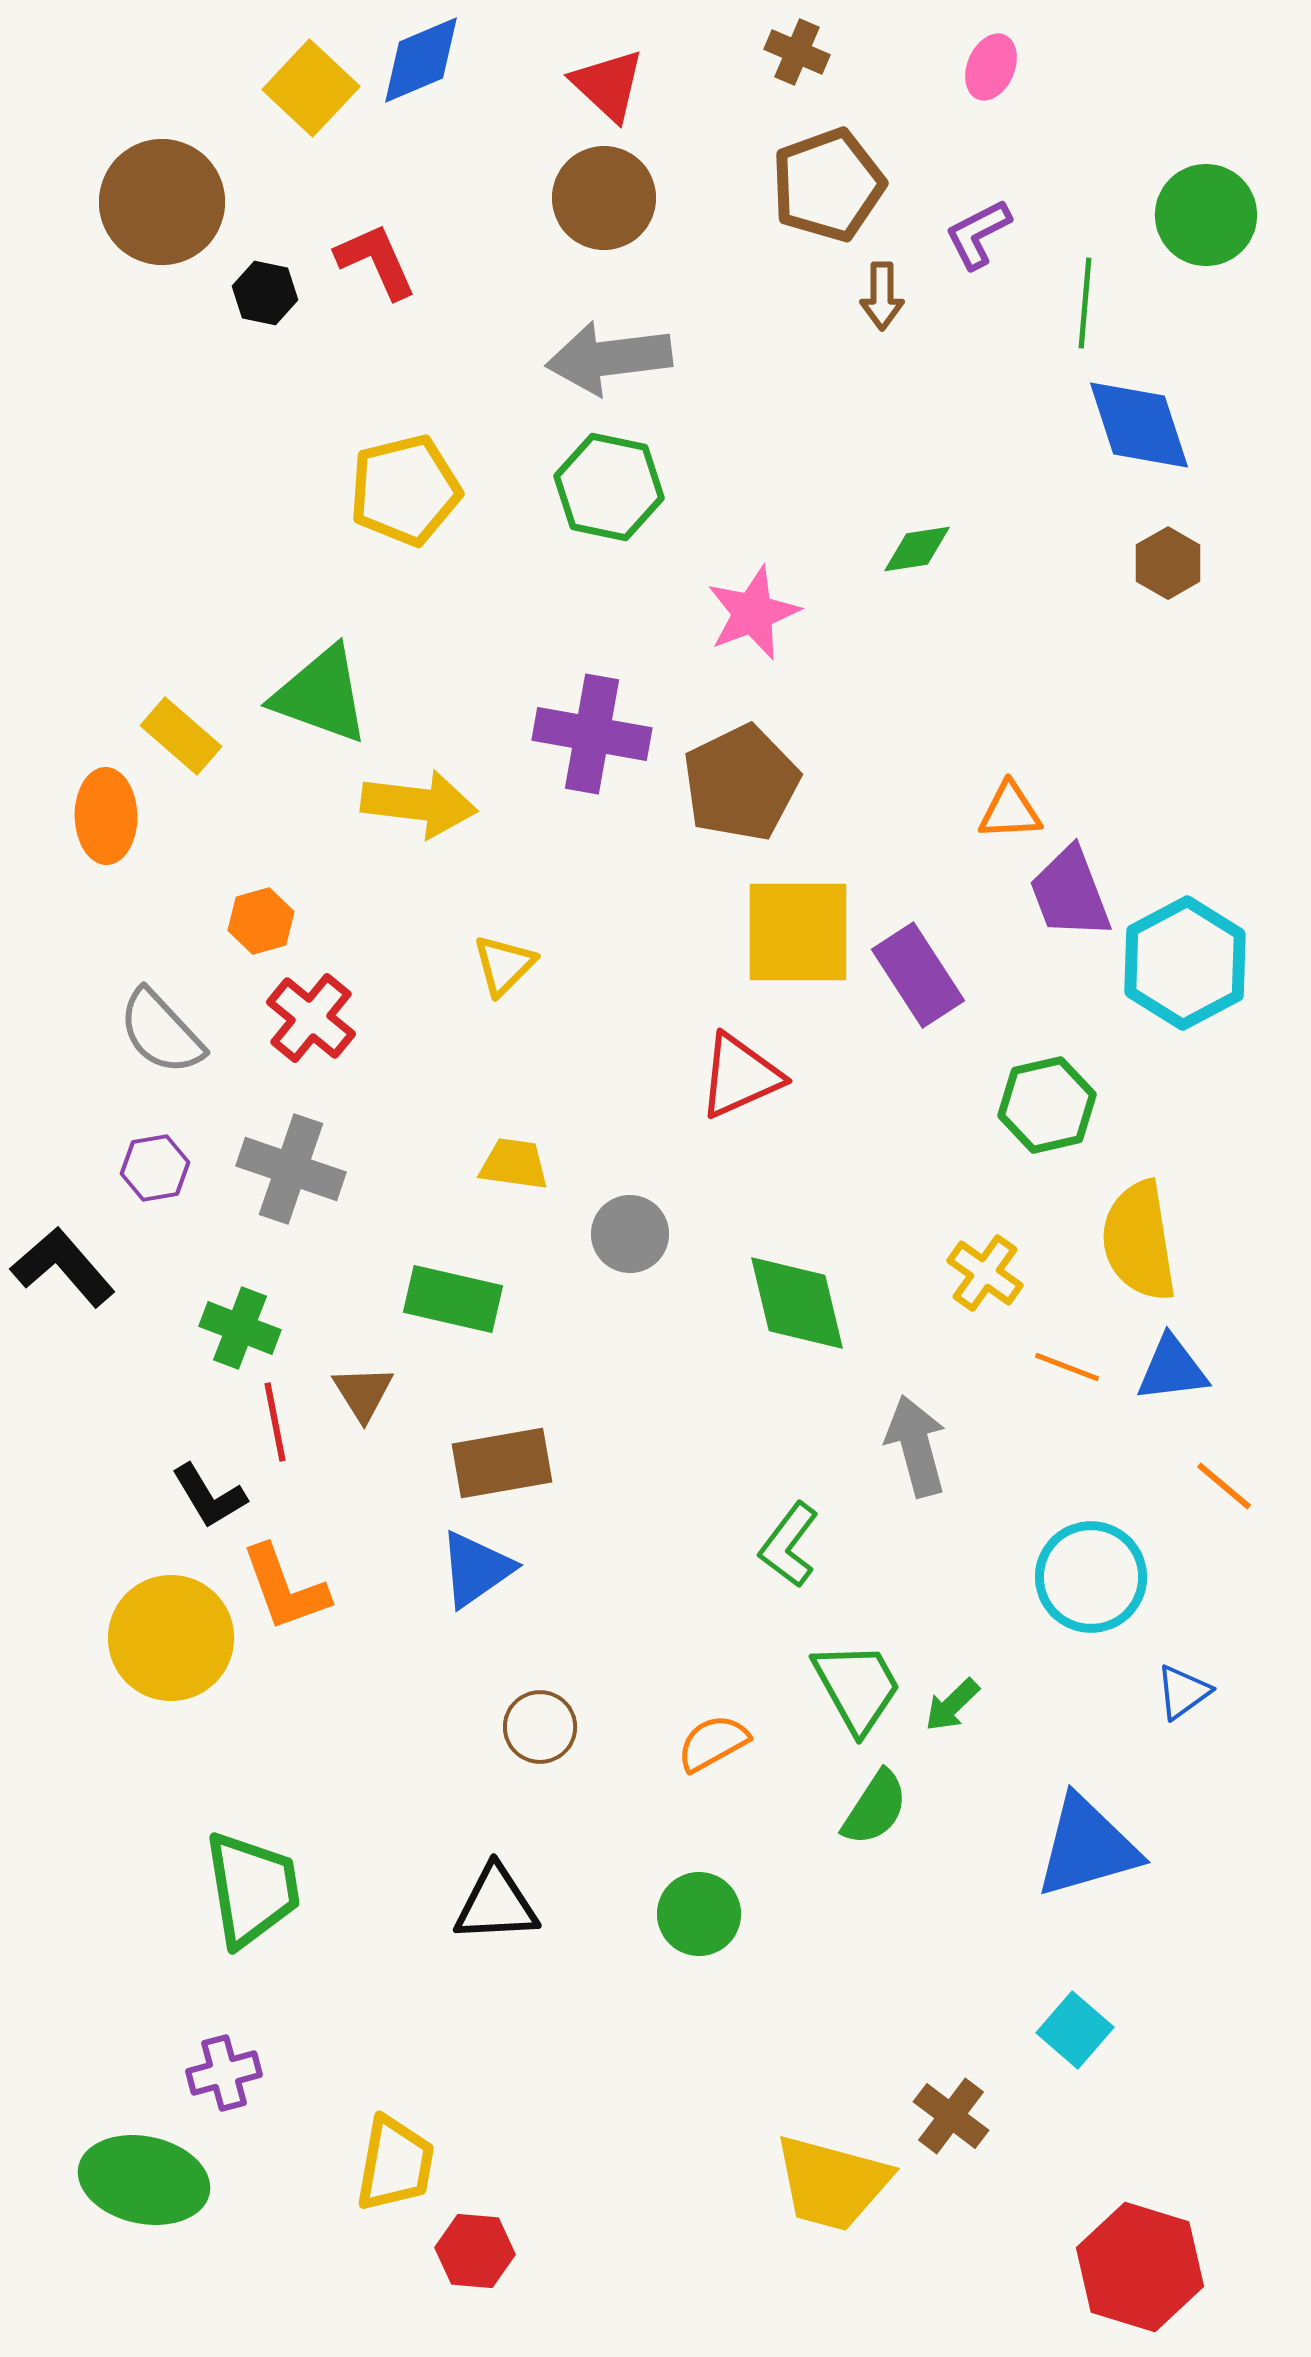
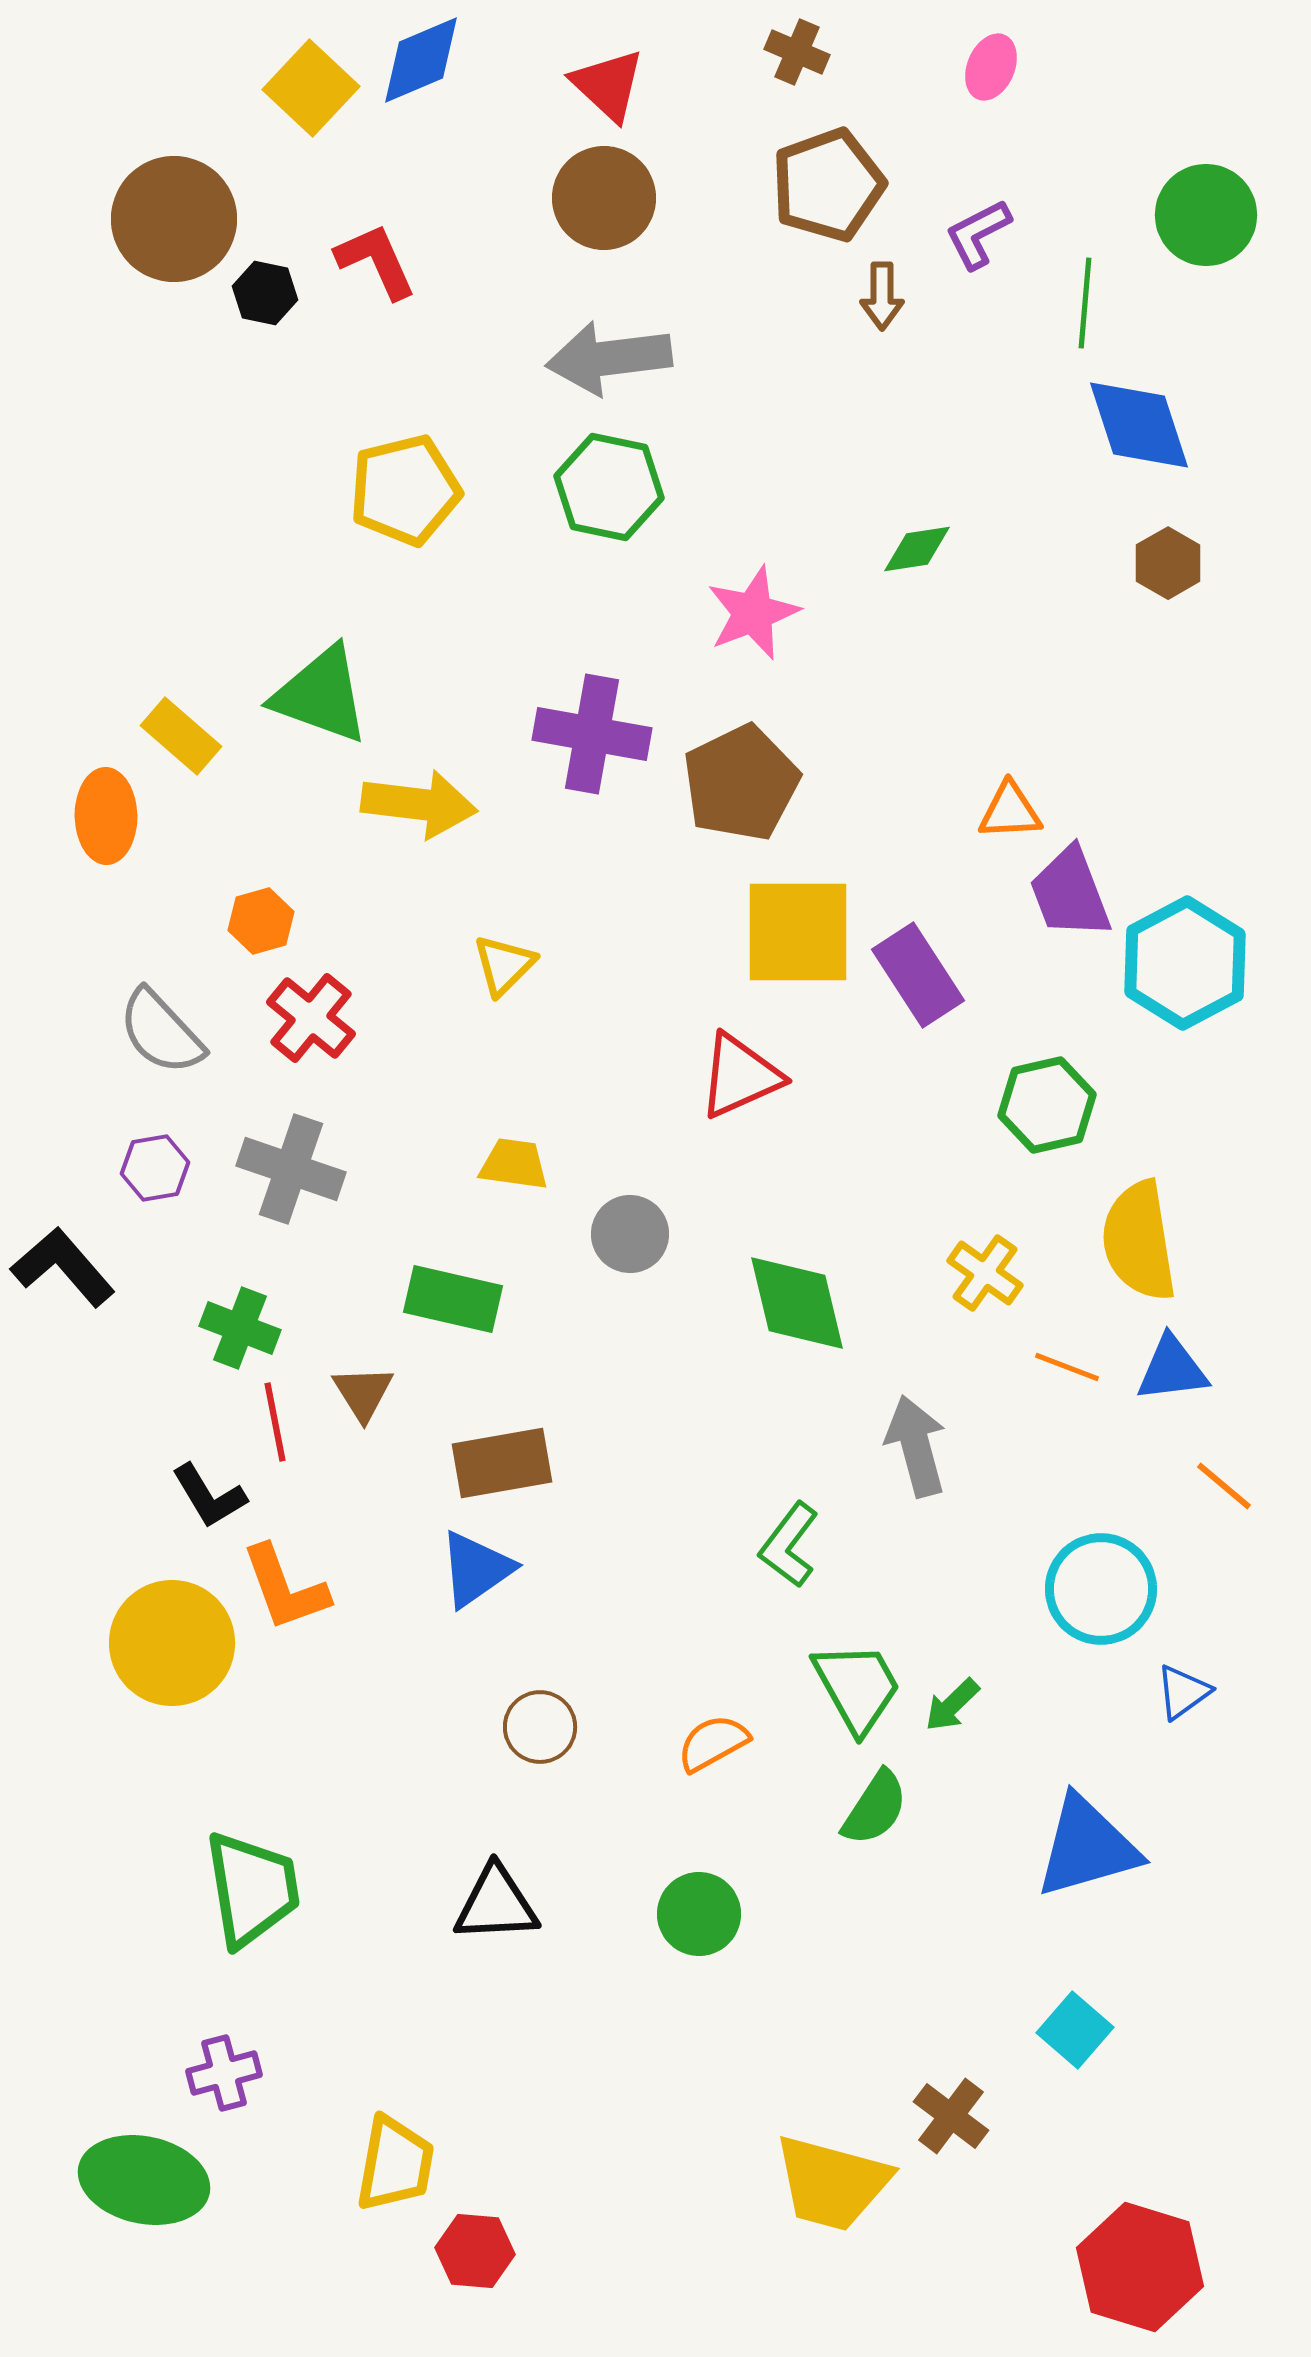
brown circle at (162, 202): moved 12 px right, 17 px down
cyan circle at (1091, 1577): moved 10 px right, 12 px down
yellow circle at (171, 1638): moved 1 px right, 5 px down
